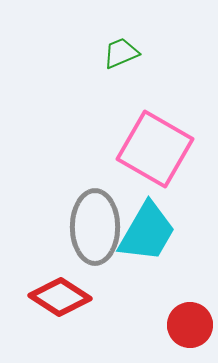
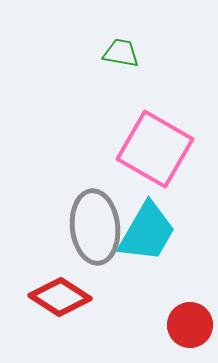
green trapezoid: rotated 33 degrees clockwise
gray ellipse: rotated 6 degrees counterclockwise
